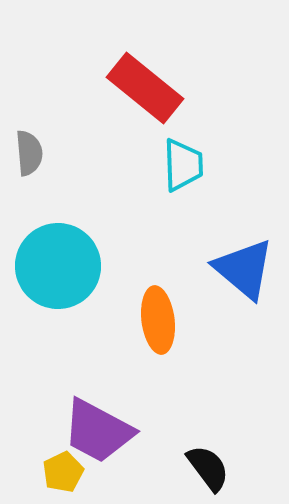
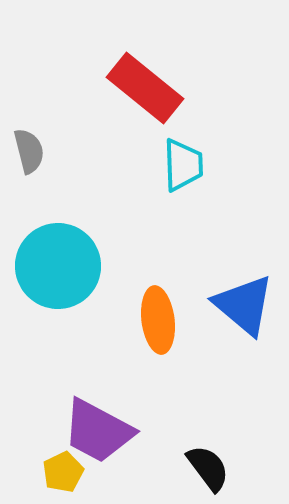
gray semicircle: moved 2 px up; rotated 9 degrees counterclockwise
blue triangle: moved 36 px down
